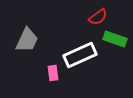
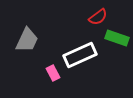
green rectangle: moved 2 px right, 1 px up
pink rectangle: rotated 21 degrees counterclockwise
